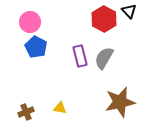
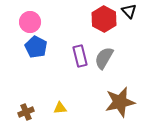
yellow triangle: rotated 16 degrees counterclockwise
